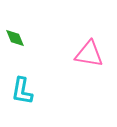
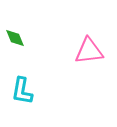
pink triangle: moved 3 px up; rotated 16 degrees counterclockwise
